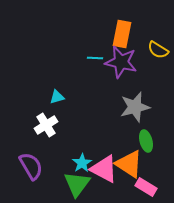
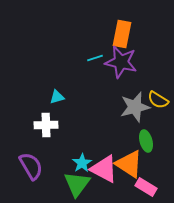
yellow semicircle: moved 50 px down
cyan line: rotated 21 degrees counterclockwise
white cross: rotated 30 degrees clockwise
